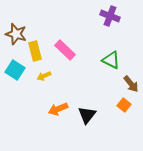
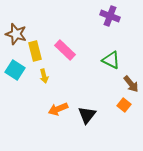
yellow arrow: rotated 80 degrees counterclockwise
